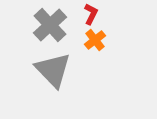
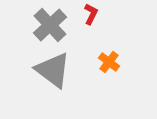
orange cross: moved 14 px right, 22 px down; rotated 15 degrees counterclockwise
gray triangle: rotated 9 degrees counterclockwise
